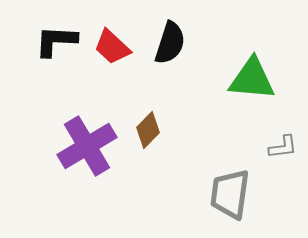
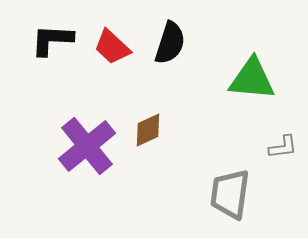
black L-shape: moved 4 px left, 1 px up
brown diamond: rotated 21 degrees clockwise
purple cross: rotated 8 degrees counterclockwise
